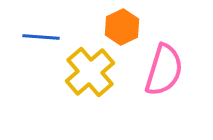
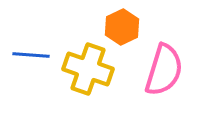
blue line: moved 10 px left, 18 px down
yellow cross: moved 2 px left, 3 px up; rotated 30 degrees counterclockwise
